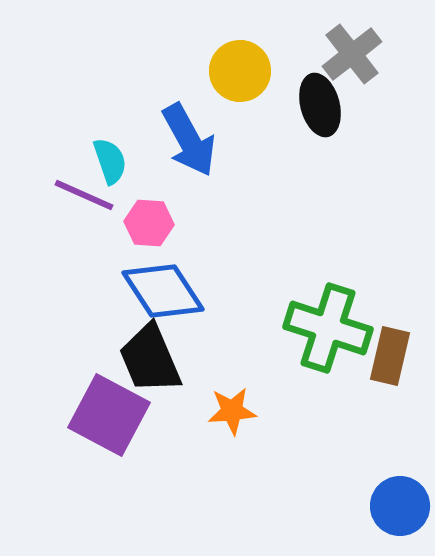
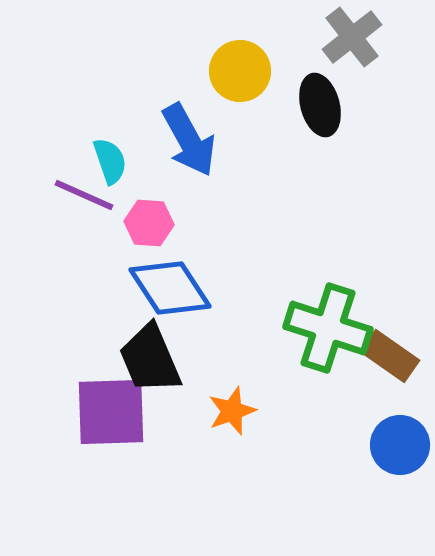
gray cross: moved 17 px up
blue diamond: moved 7 px right, 3 px up
brown rectangle: rotated 68 degrees counterclockwise
orange star: rotated 15 degrees counterclockwise
purple square: moved 2 px right, 3 px up; rotated 30 degrees counterclockwise
blue circle: moved 61 px up
